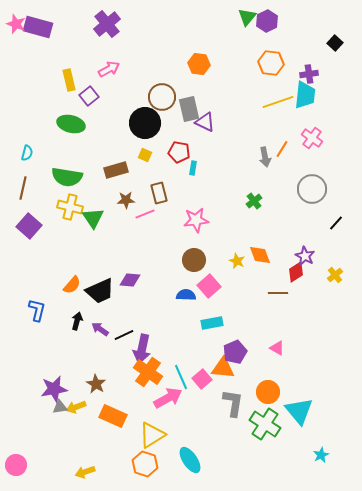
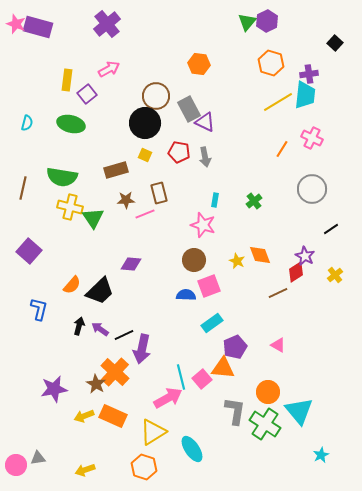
green triangle at (247, 17): moved 5 px down
orange hexagon at (271, 63): rotated 10 degrees clockwise
yellow rectangle at (69, 80): moved 2 px left; rotated 20 degrees clockwise
purple square at (89, 96): moved 2 px left, 2 px up
brown circle at (162, 97): moved 6 px left, 1 px up
yellow line at (278, 102): rotated 12 degrees counterclockwise
gray rectangle at (189, 109): rotated 15 degrees counterclockwise
pink cross at (312, 138): rotated 10 degrees counterclockwise
cyan semicircle at (27, 153): moved 30 px up
gray arrow at (265, 157): moved 60 px left
cyan rectangle at (193, 168): moved 22 px right, 32 px down
green semicircle at (67, 177): moved 5 px left
pink star at (196, 220): moved 7 px right, 5 px down; rotated 25 degrees clockwise
black line at (336, 223): moved 5 px left, 6 px down; rotated 14 degrees clockwise
purple square at (29, 226): moved 25 px down
purple diamond at (130, 280): moved 1 px right, 16 px up
pink square at (209, 286): rotated 20 degrees clockwise
black trapezoid at (100, 291): rotated 20 degrees counterclockwise
brown line at (278, 293): rotated 24 degrees counterclockwise
blue L-shape at (37, 310): moved 2 px right, 1 px up
black arrow at (77, 321): moved 2 px right, 5 px down
cyan rectangle at (212, 323): rotated 25 degrees counterclockwise
pink triangle at (277, 348): moved 1 px right, 3 px up
purple pentagon at (235, 352): moved 5 px up
orange cross at (148, 372): moved 33 px left; rotated 8 degrees clockwise
cyan line at (181, 377): rotated 10 degrees clockwise
gray L-shape at (233, 403): moved 2 px right, 8 px down
gray triangle at (60, 407): moved 22 px left, 51 px down
yellow arrow at (76, 407): moved 8 px right, 9 px down
yellow triangle at (152, 435): moved 1 px right, 3 px up
cyan ellipse at (190, 460): moved 2 px right, 11 px up
orange hexagon at (145, 464): moved 1 px left, 3 px down
yellow arrow at (85, 472): moved 2 px up
